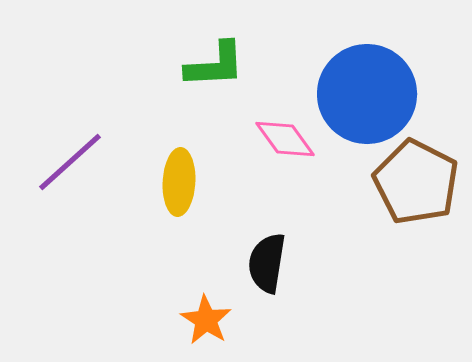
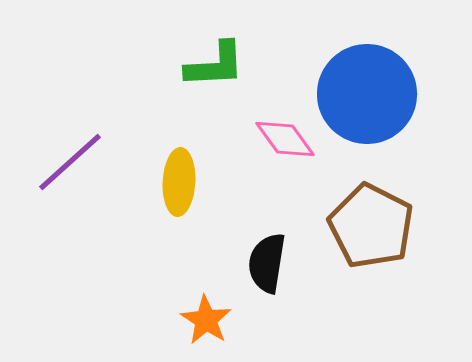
brown pentagon: moved 45 px left, 44 px down
